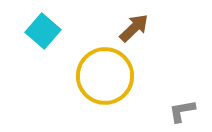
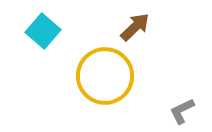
brown arrow: moved 1 px right, 1 px up
gray L-shape: rotated 16 degrees counterclockwise
